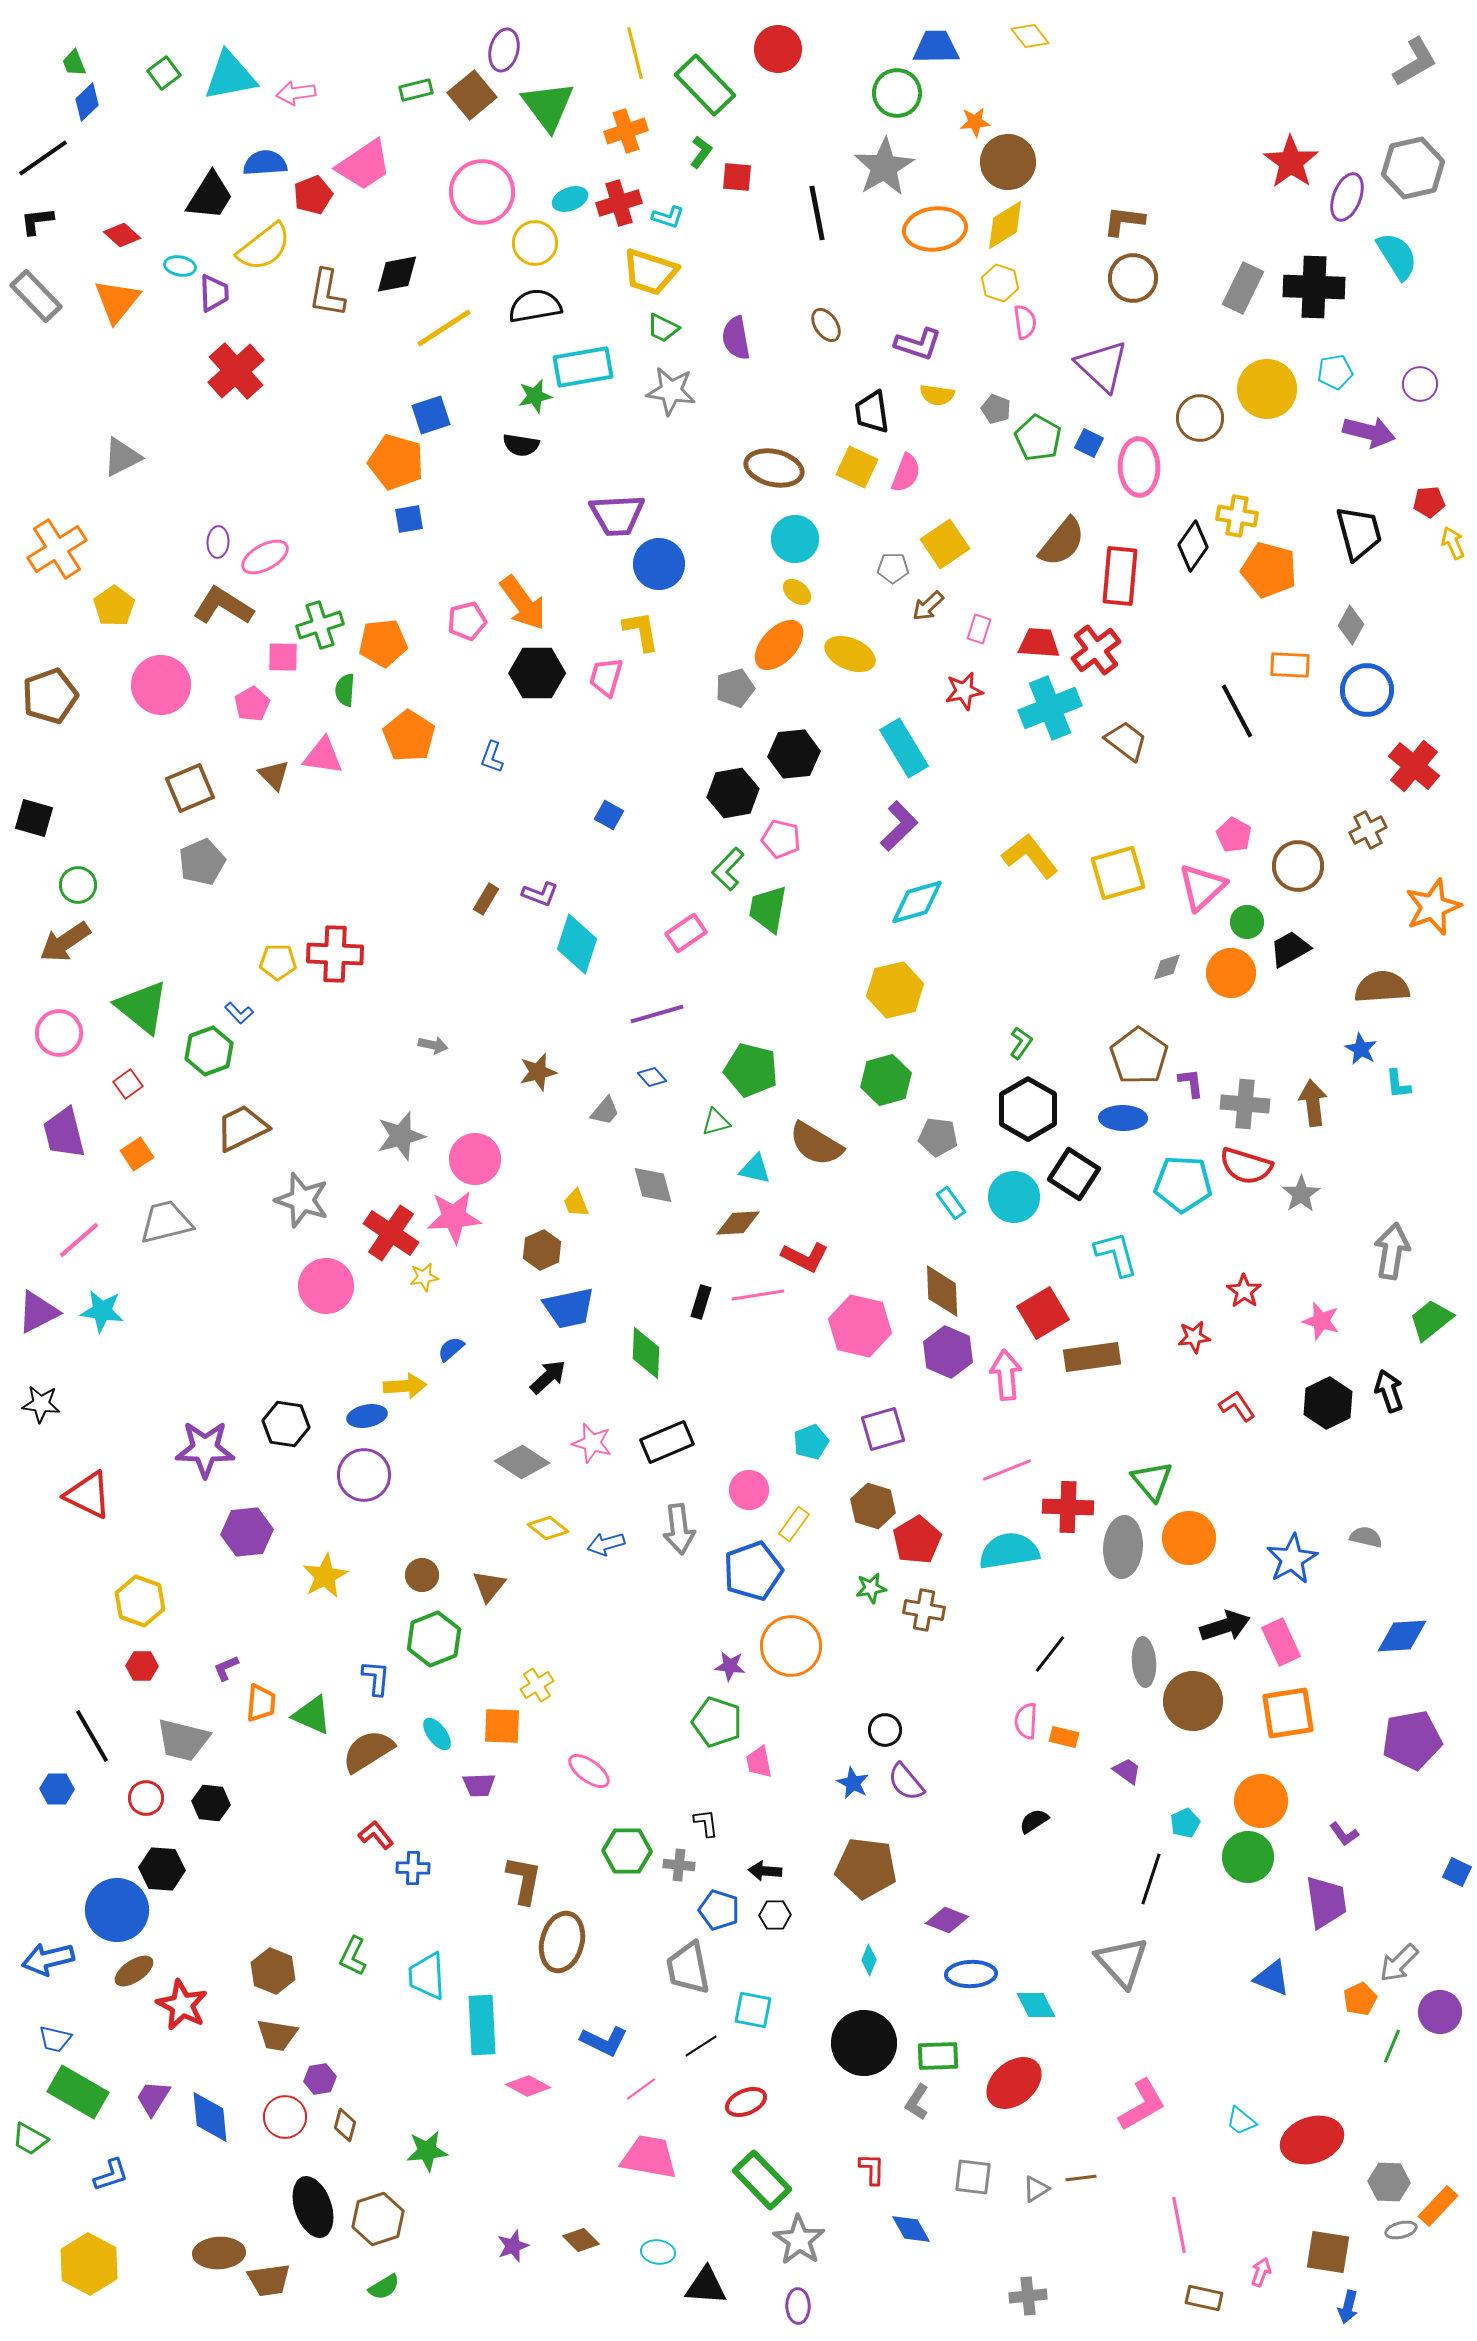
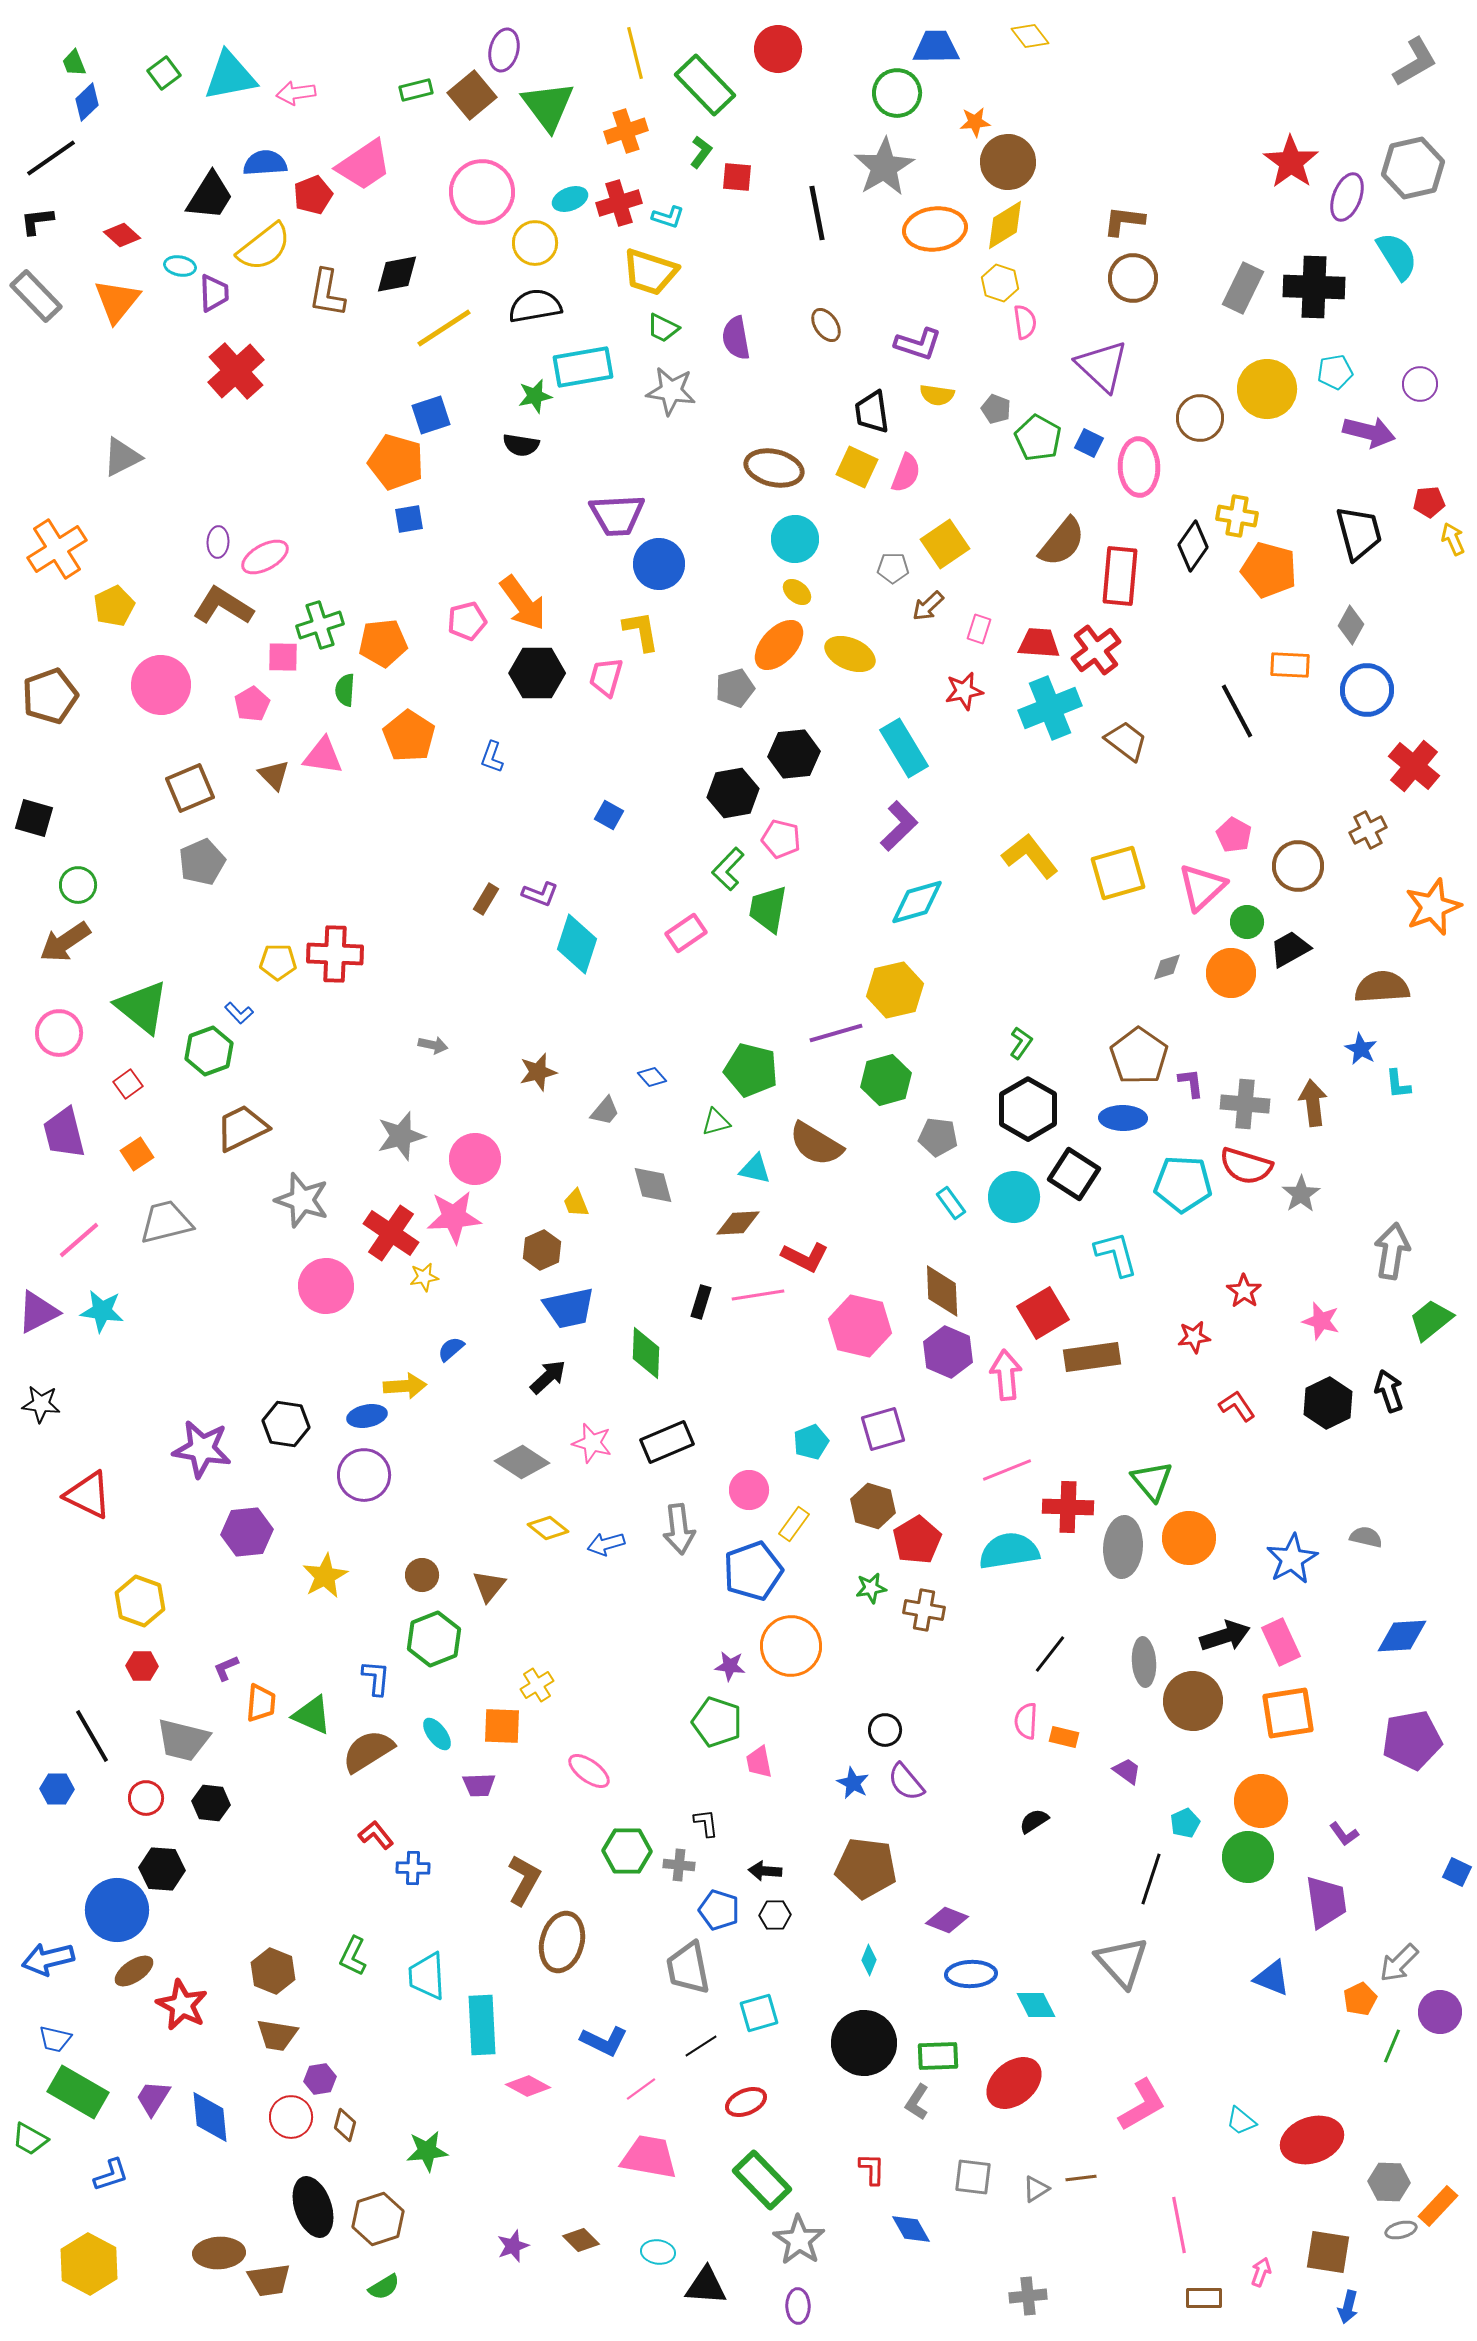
black line at (43, 158): moved 8 px right
yellow arrow at (1453, 543): moved 4 px up
yellow pentagon at (114, 606): rotated 9 degrees clockwise
purple line at (657, 1014): moved 179 px right, 19 px down
purple star at (205, 1449): moved 3 px left; rotated 8 degrees clockwise
black arrow at (1225, 1626): moved 10 px down
brown L-shape at (524, 1880): rotated 18 degrees clockwise
cyan square at (753, 2010): moved 6 px right, 3 px down; rotated 27 degrees counterclockwise
red circle at (285, 2117): moved 6 px right
brown rectangle at (1204, 2298): rotated 12 degrees counterclockwise
